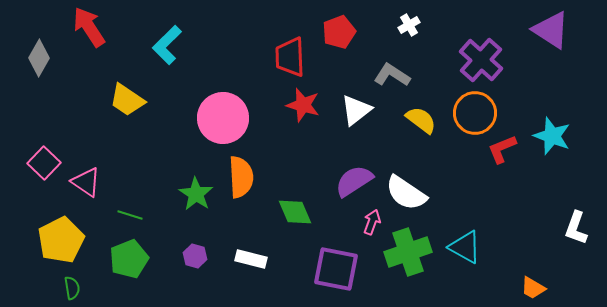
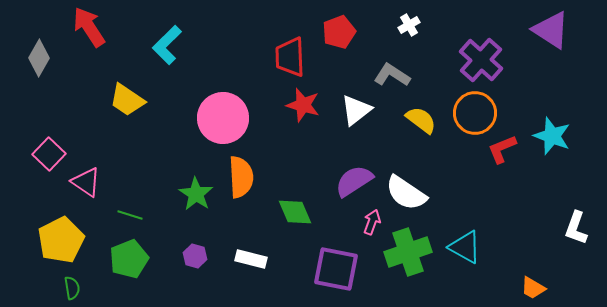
pink square: moved 5 px right, 9 px up
